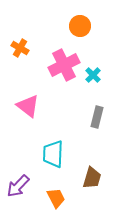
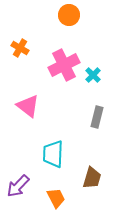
orange circle: moved 11 px left, 11 px up
